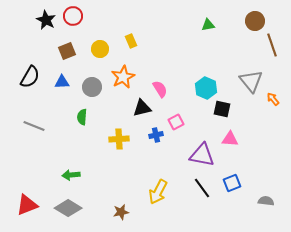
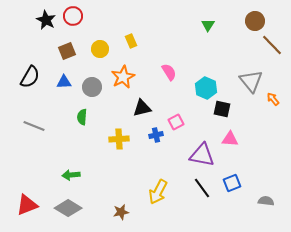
green triangle: rotated 48 degrees counterclockwise
brown line: rotated 25 degrees counterclockwise
blue triangle: moved 2 px right
pink semicircle: moved 9 px right, 17 px up
